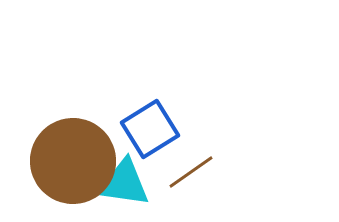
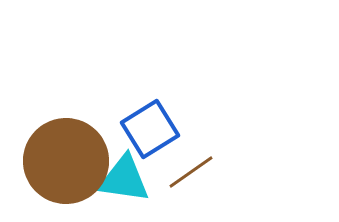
brown circle: moved 7 px left
cyan triangle: moved 4 px up
